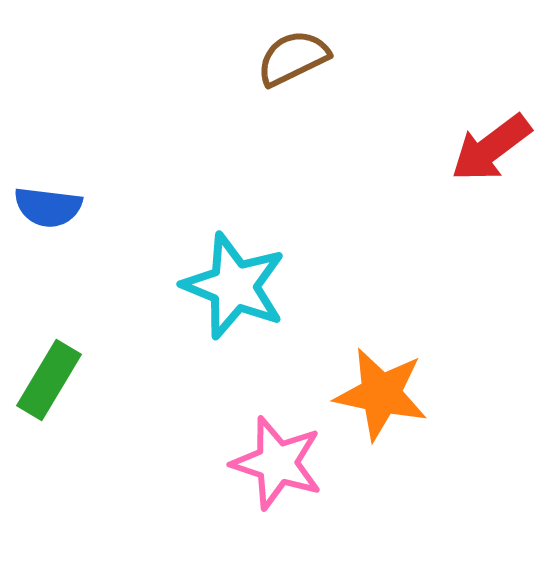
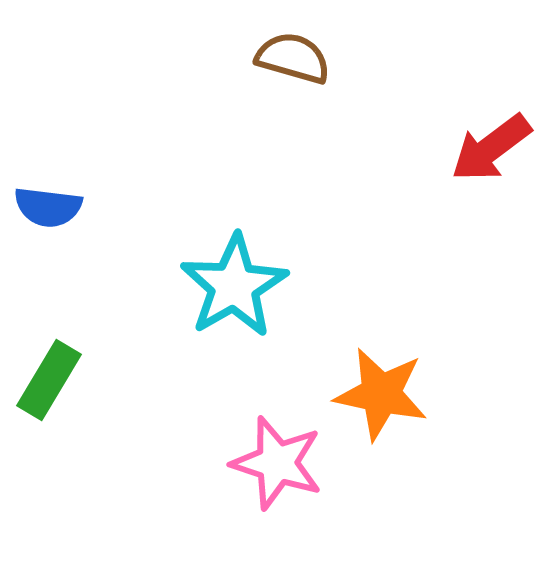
brown semicircle: rotated 42 degrees clockwise
cyan star: rotated 20 degrees clockwise
